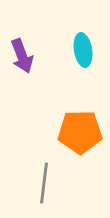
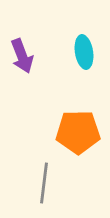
cyan ellipse: moved 1 px right, 2 px down
orange pentagon: moved 2 px left
